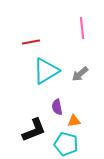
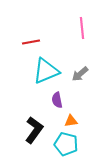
cyan triangle: rotated 8 degrees clockwise
purple semicircle: moved 7 px up
orange triangle: moved 3 px left
black L-shape: rotated 32 degrees counterclockwise
